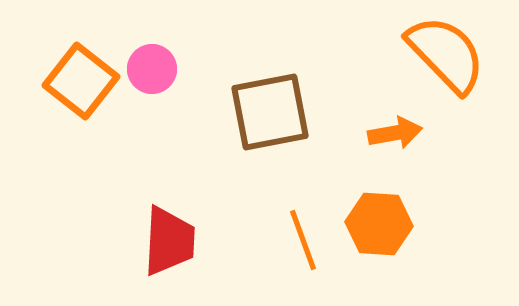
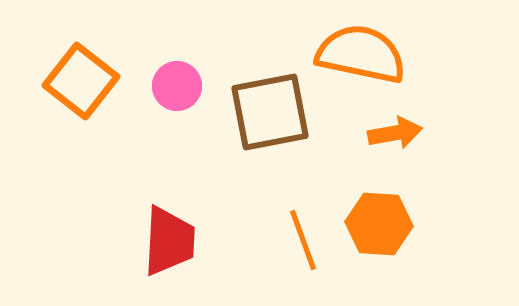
orange semicircle: moved 85 px left; rotated 34 degrees counterclockwise
pink circle: moved 25 px right, 17 px down
